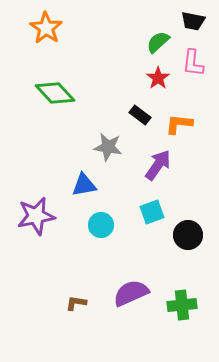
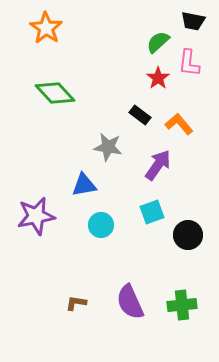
pink L-shape: moved 4 px left
orange L-shape: rotated 44 degrees clockwise
purple semicircle: moved 1 px left, 9 px down; rotated 90 degrees counterclockwise
